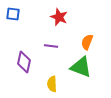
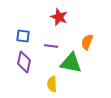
blue square: moved 10 px right, 22 px down
green triangle: moved 10 px left, 4 px up; rotated 10 degrees counterclockwise
